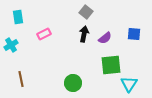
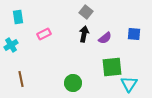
green square: moved 1 px right, 2 px down
